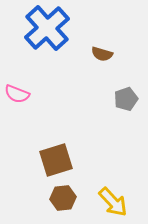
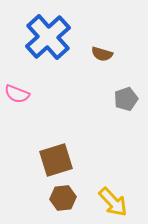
blue cross: moved 1 px right, 9 px down
